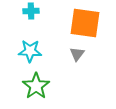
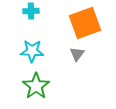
orange square: rotated 28 degrees counterclockwise
cyan star: moved 2 px right
